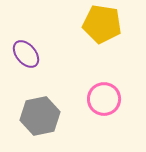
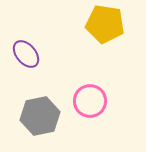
yellow pentagon: moved 3 px right
pink circle: moved 14 px left, 2 px down
